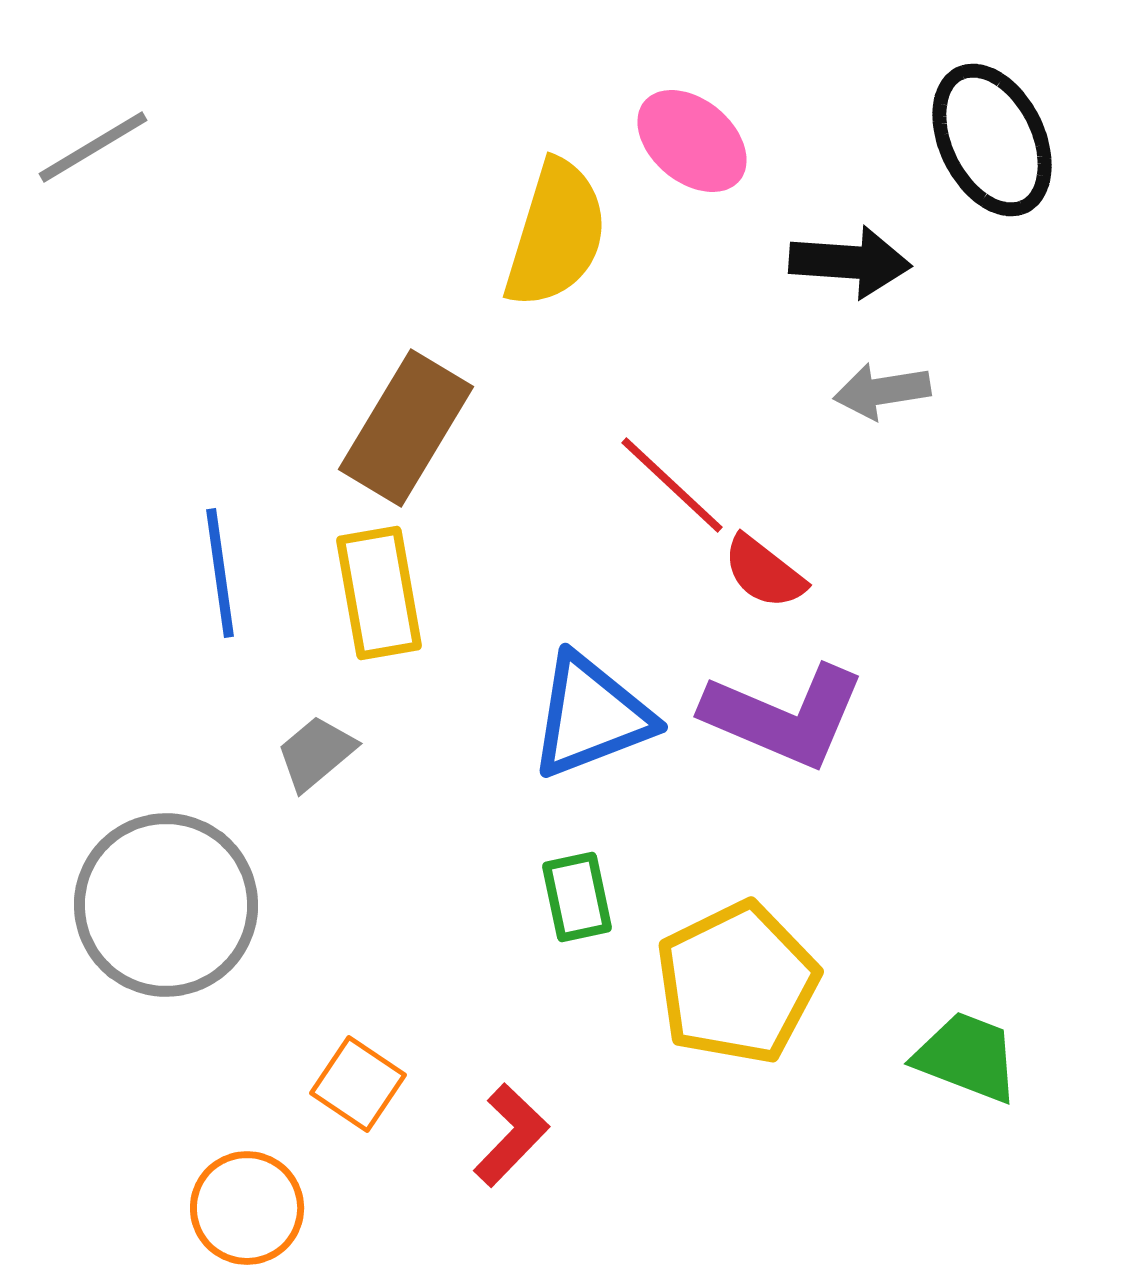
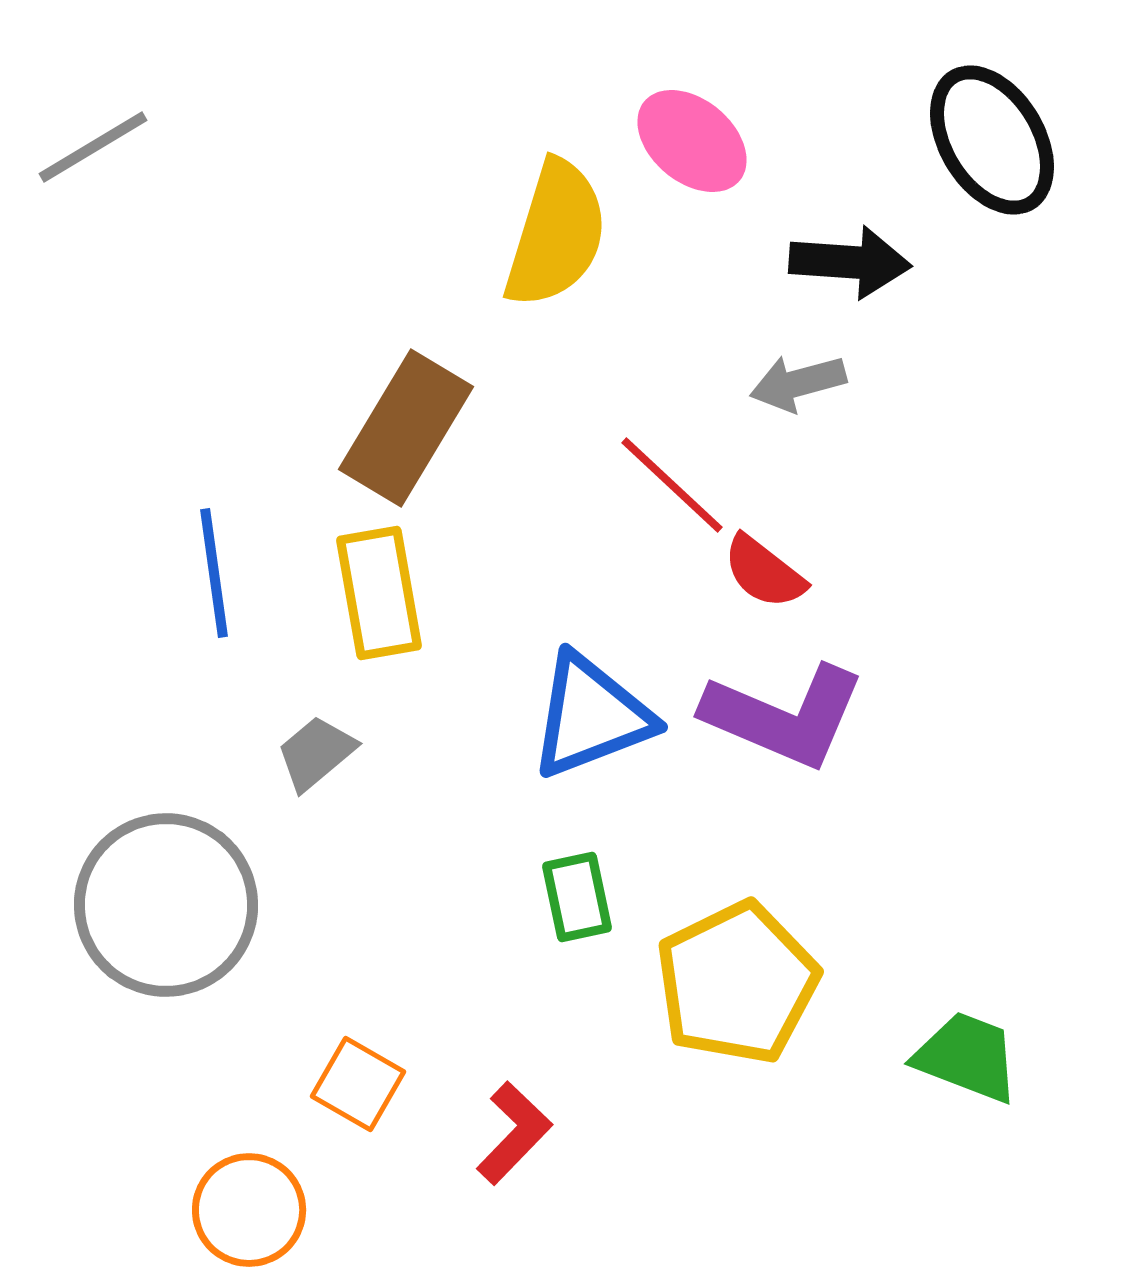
black ellipse: rotated 5 degrees counterclockwise
gray arrow: moved 84 px left, 8 px up; rotated 6 degrees counterclockwise
blue line: moved 6 px left
orange square: rotated 4 degrees counterclockwise
red L-shape: moved 3 px right, 2 px up
orange circle: moved 2 px right, 2 px down
